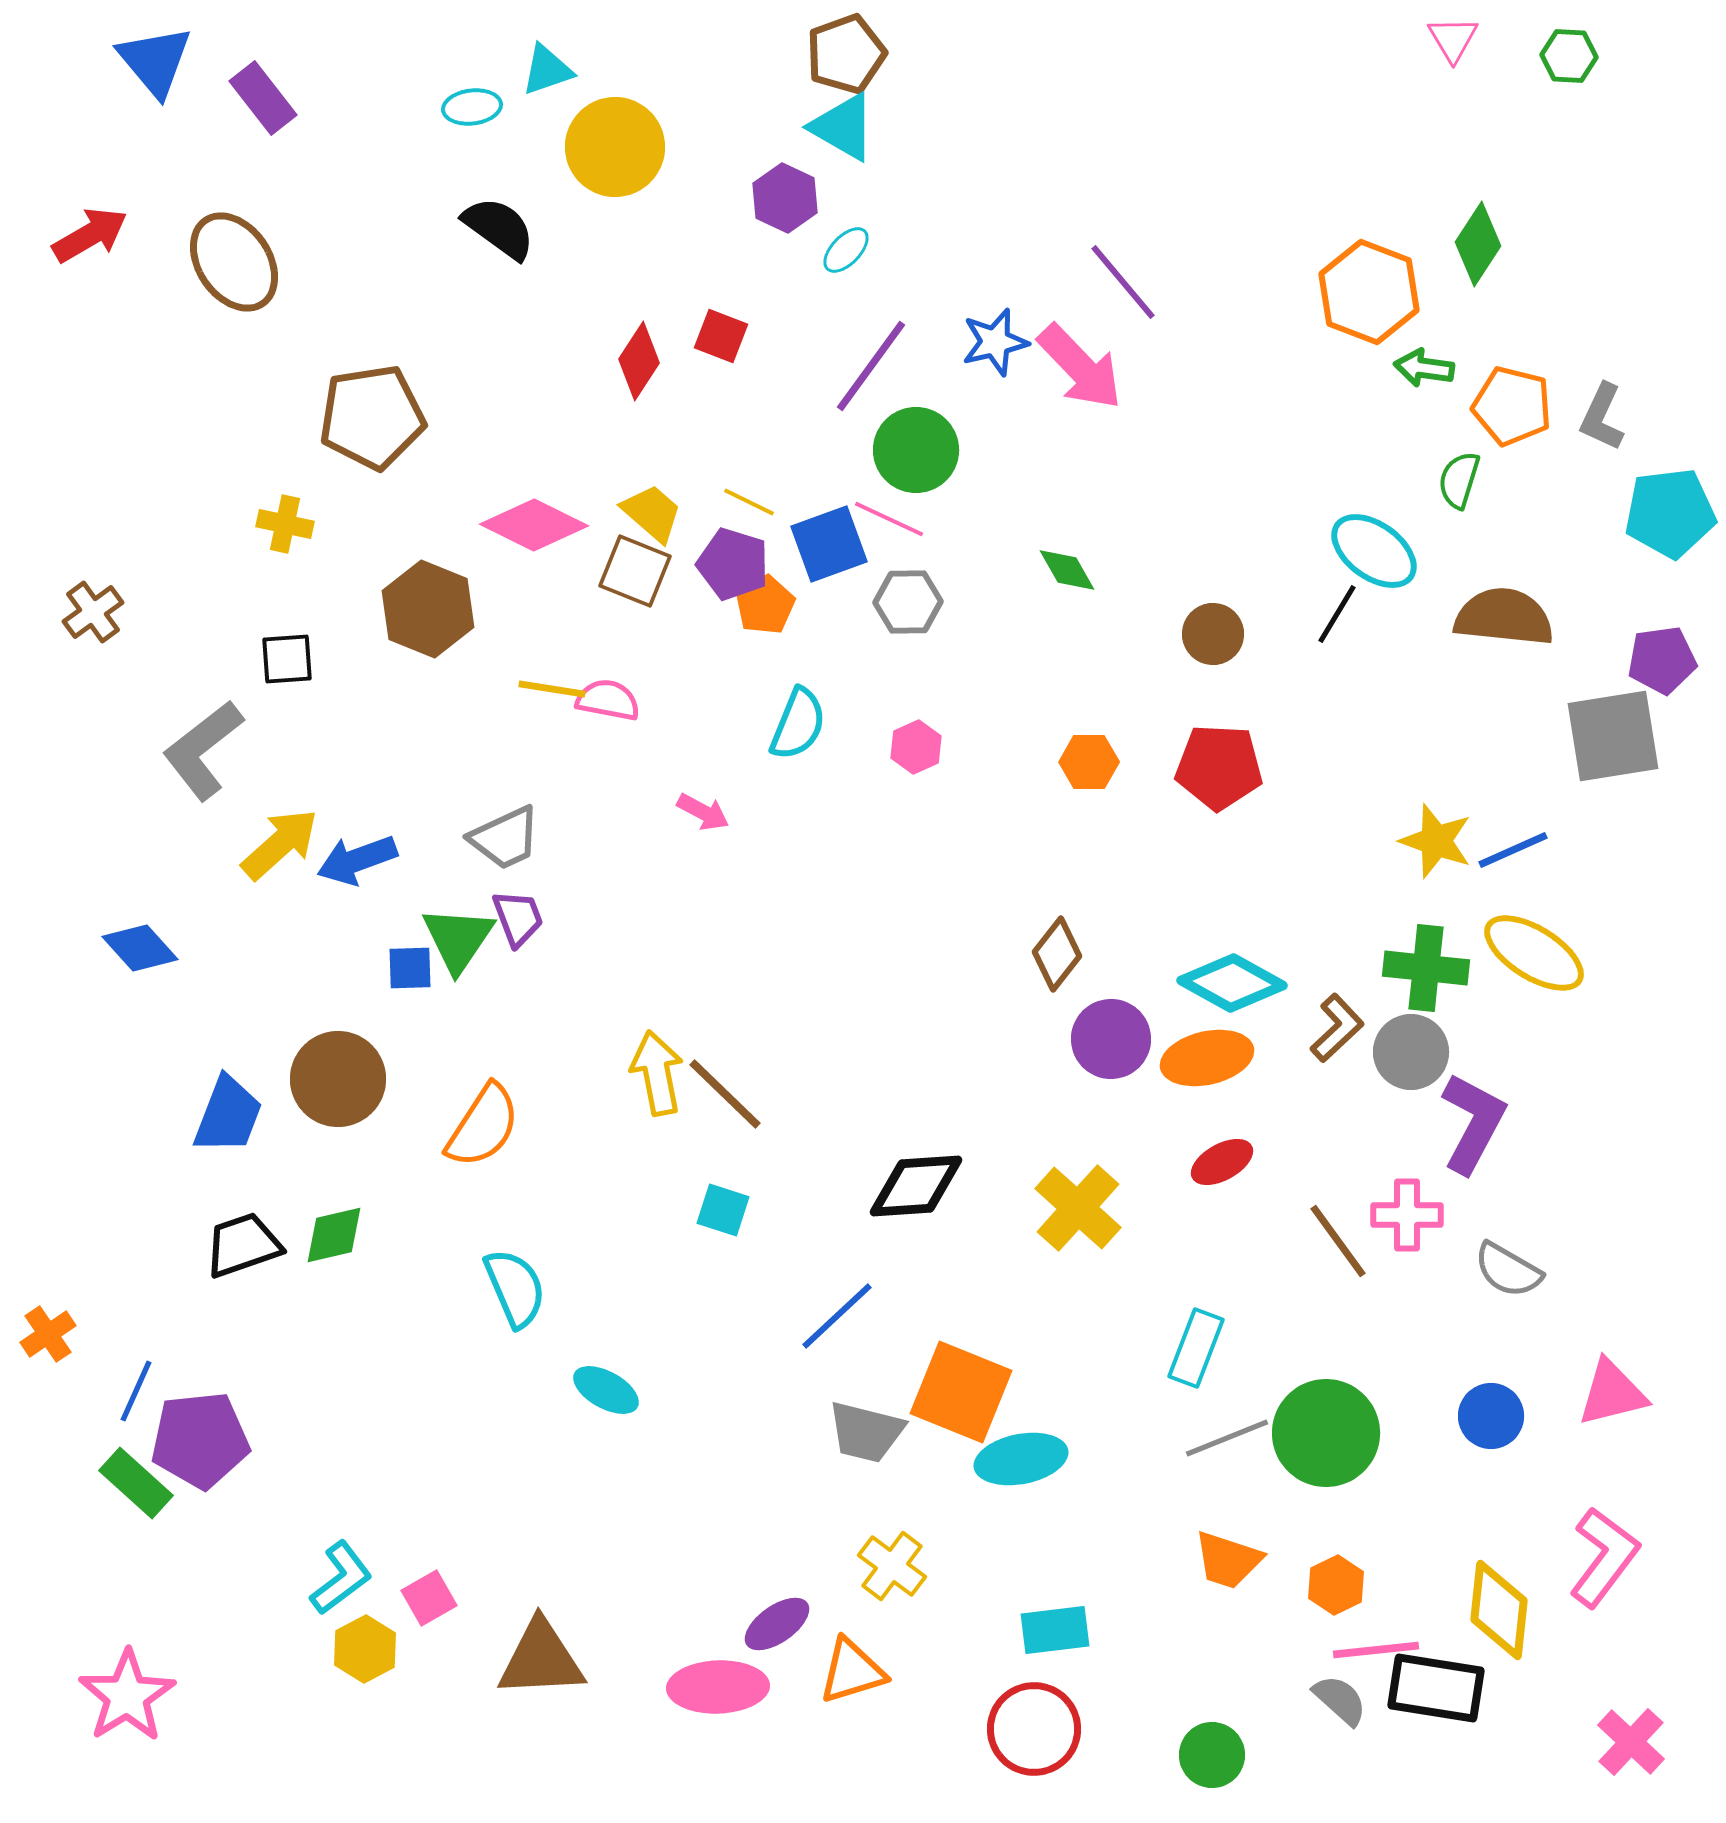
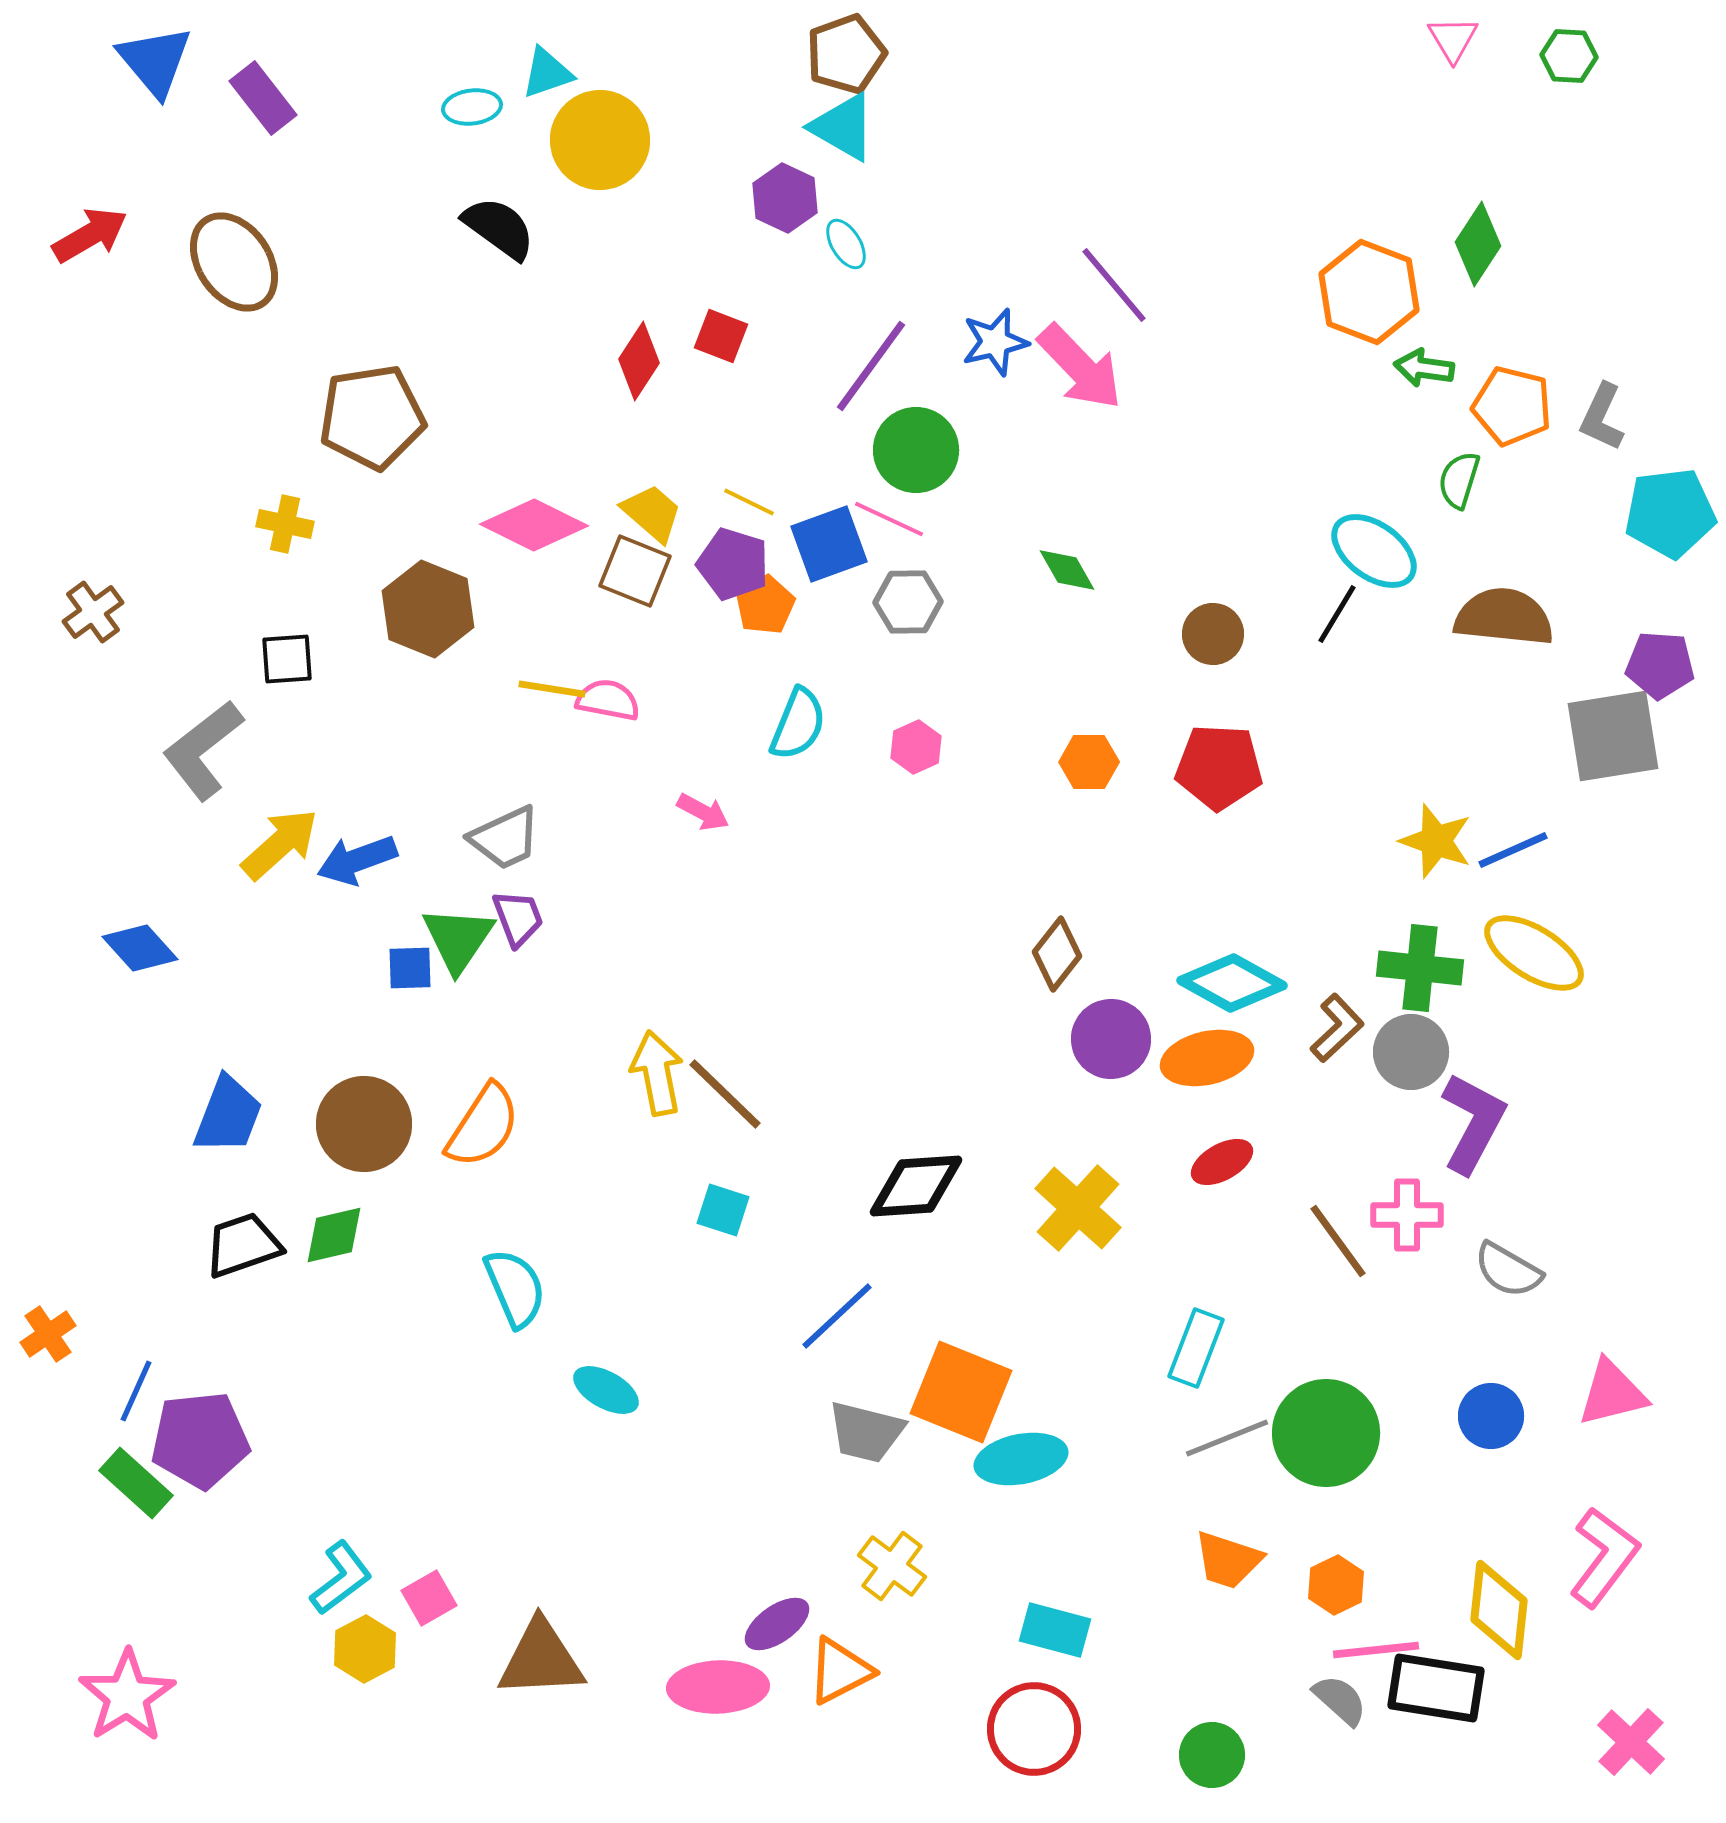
cyan triangle at (547, 70): moved 3 px down
yellow circle at (615, 147): moved 15 px left, 7 px up
cyan ellipse at (846, 250): moved 6 px up; rotated 75 degrees counterclockwise
purple line at (1123, 282): moved 9 px left, 3 px down
purple pentagon at (1662, 660): moved 2 px left, 5 px down; rotated 12 degrees clockwise
green cross at (1426, 968): moved 6 px left
brown circle at (338, 1079): moved 26 px right, 45 px down
cyan rectangle at (1055, 1630): rotated 22 degrees clockwise
orange triangle at (852, 1671): moved 12 px left; rotated 10 degrees counterclockwise
